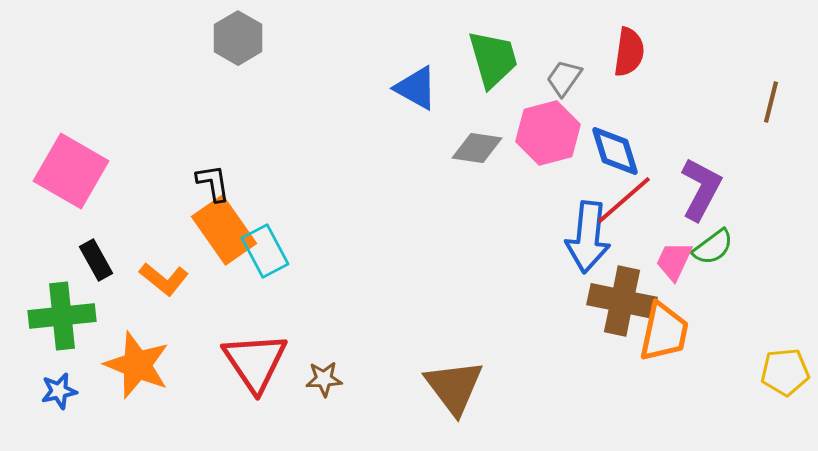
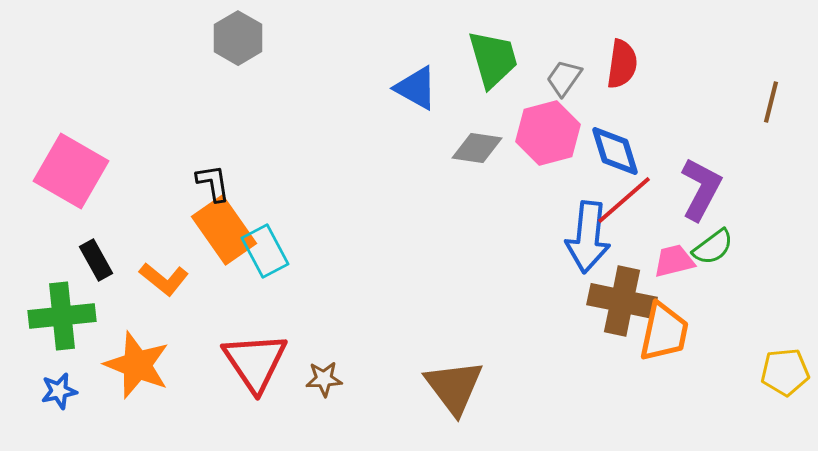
red semicircle: moved 7 px left, 12 px down
pink trapezoid: rotated 51 degrees clockwise
